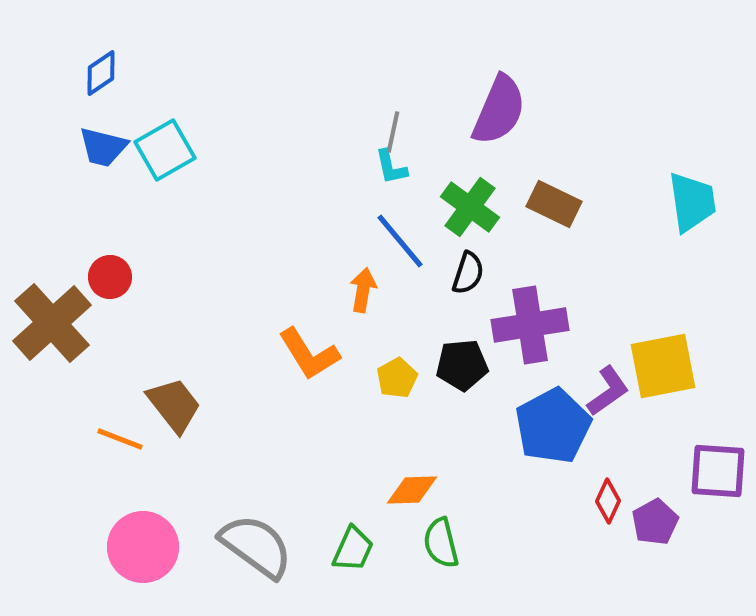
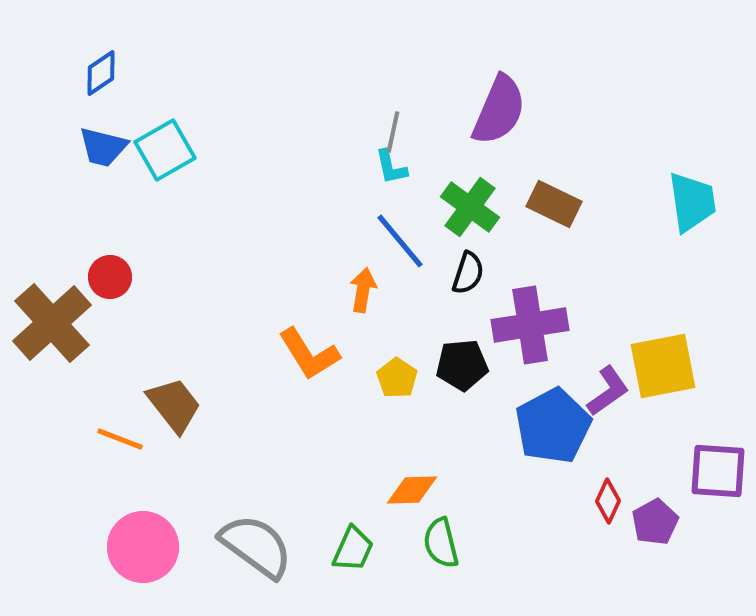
yellow pentagon: rotated 9 degrees counterclockwise
